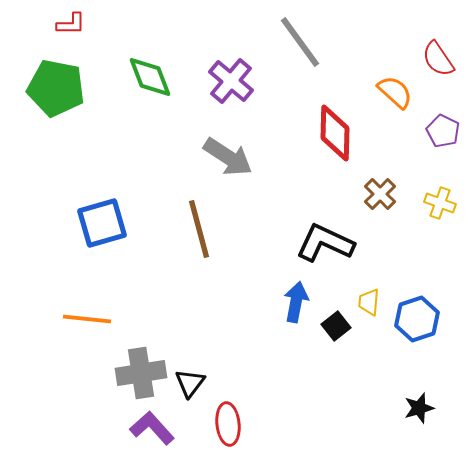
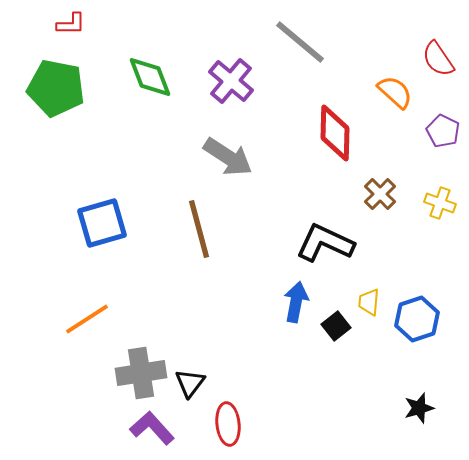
gray line: rotated 14 degrees counterclockwise
orange line: rotated 39 degrees counterclockwise
